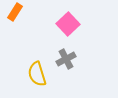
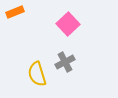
orange rectangle: rotated 36 degrees clockwise
gray cross: moved 1 px left, 3 px down
